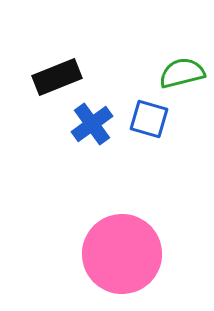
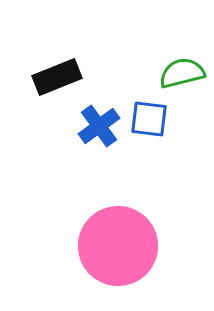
blue square: rotated 9 degrees counterclockwise
blue cross: moved 7 px right, 2 px down
pink circle: moved 4 px left, 8 px up
